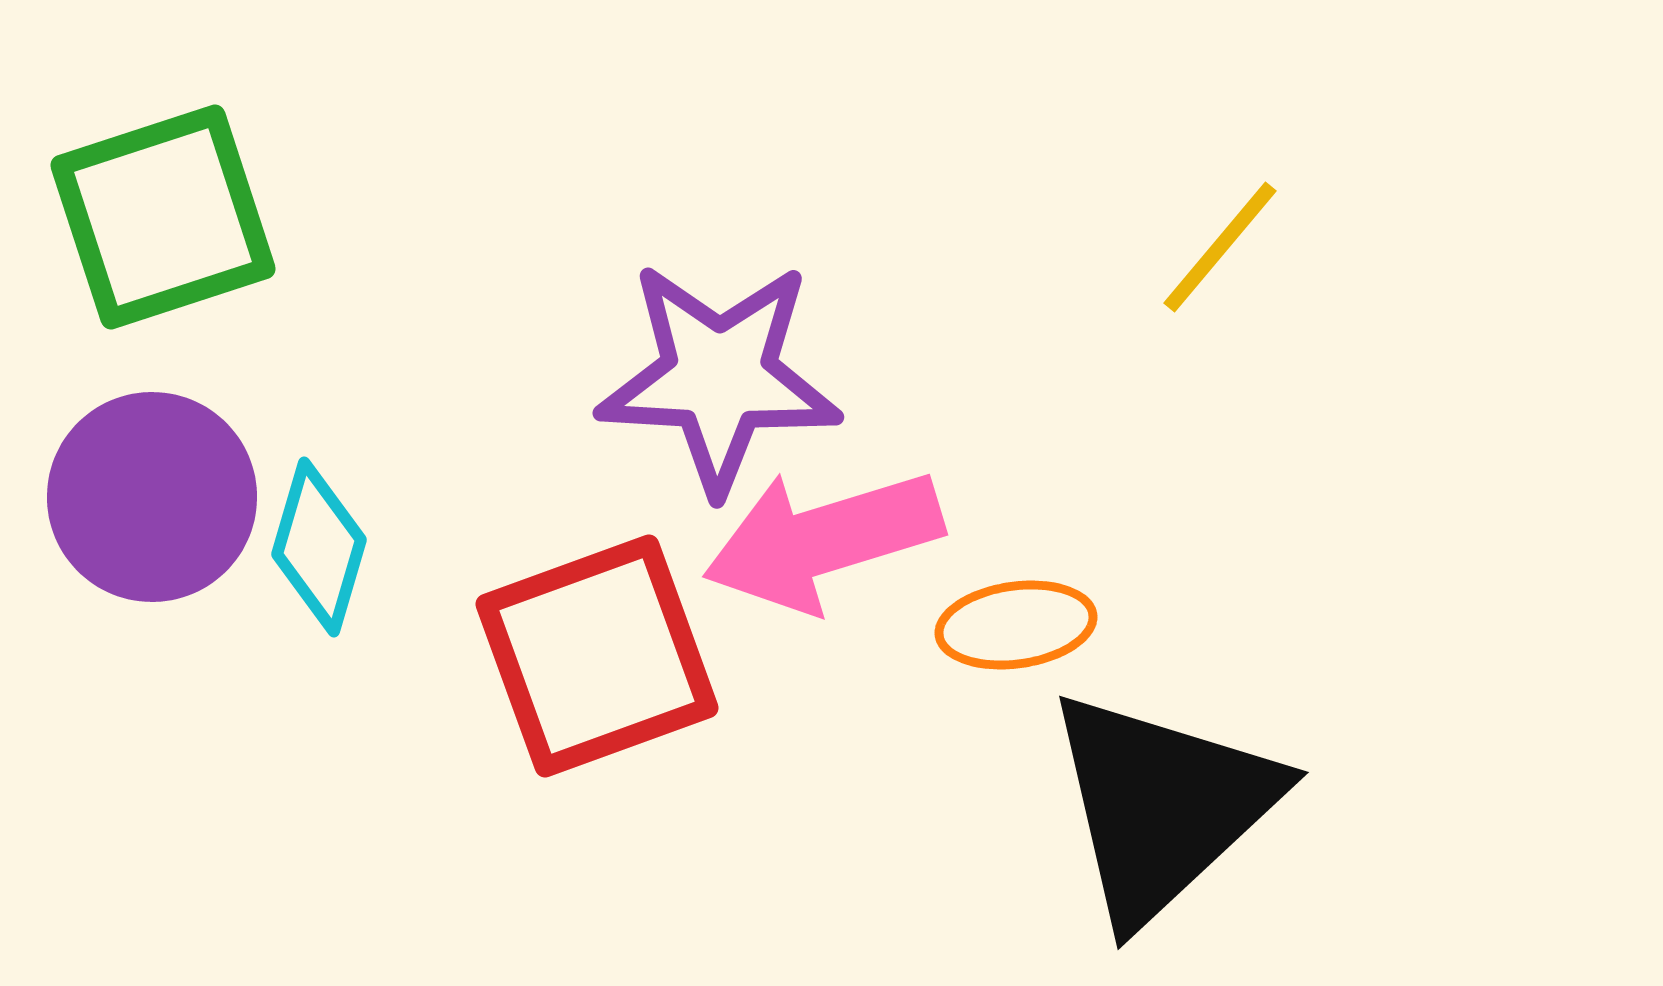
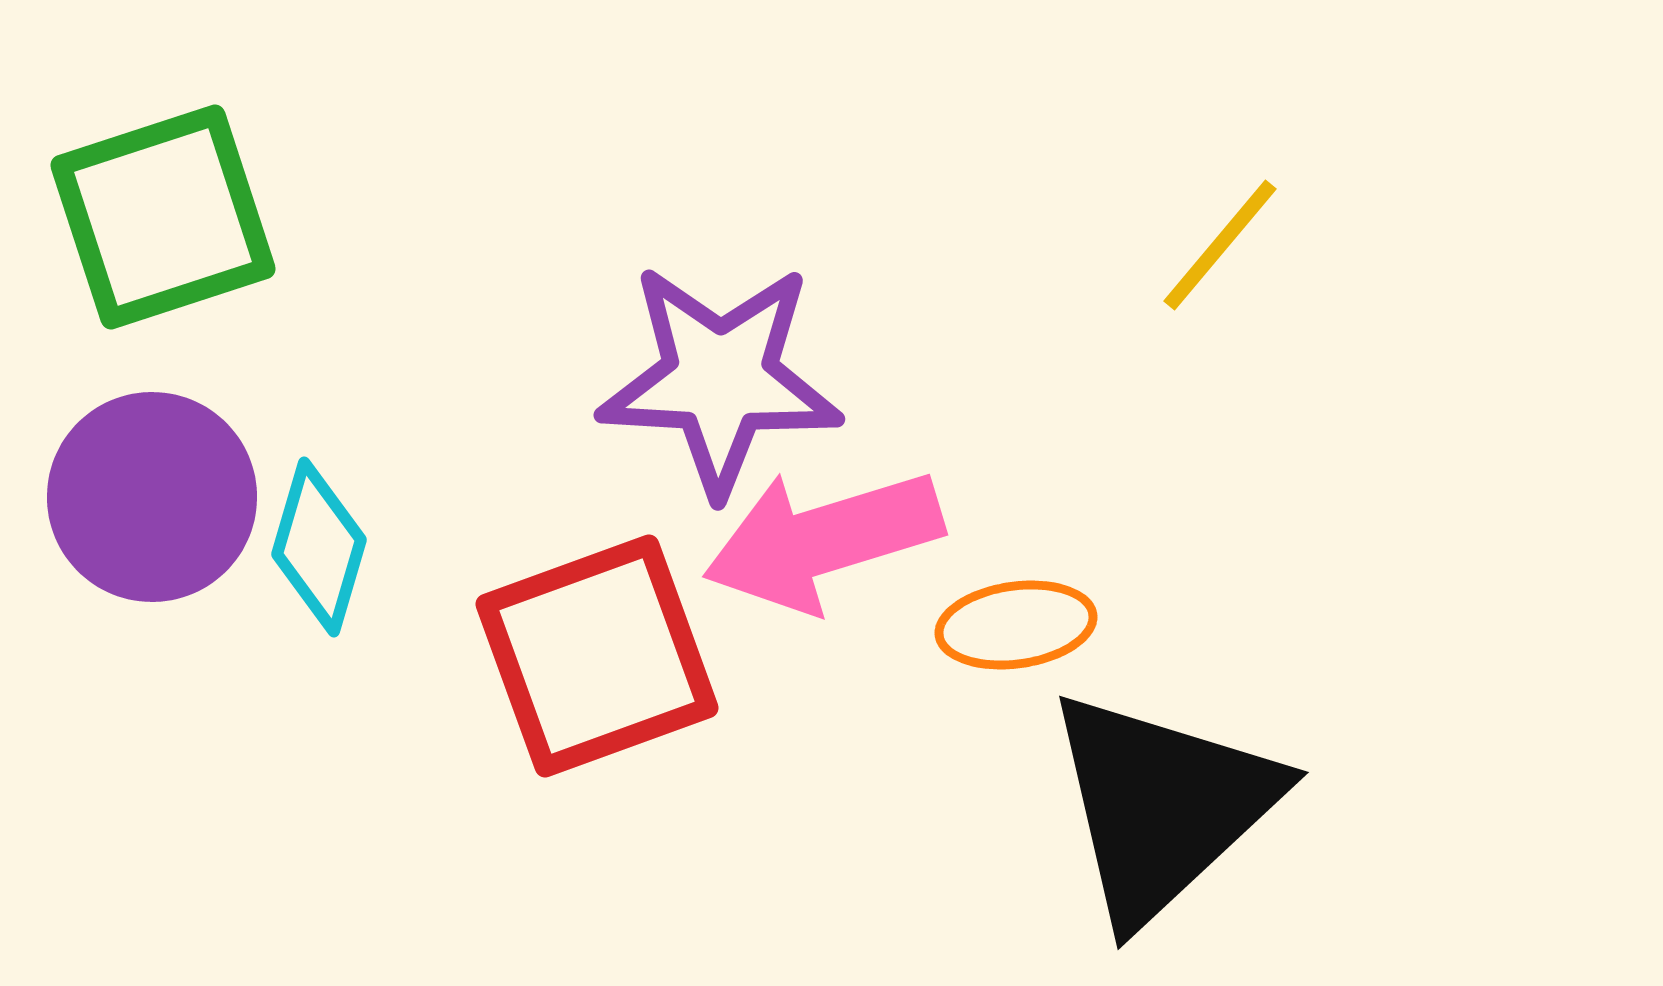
yellow line: moved 2 px up
purple star: moved 1 px right, 2 px down
